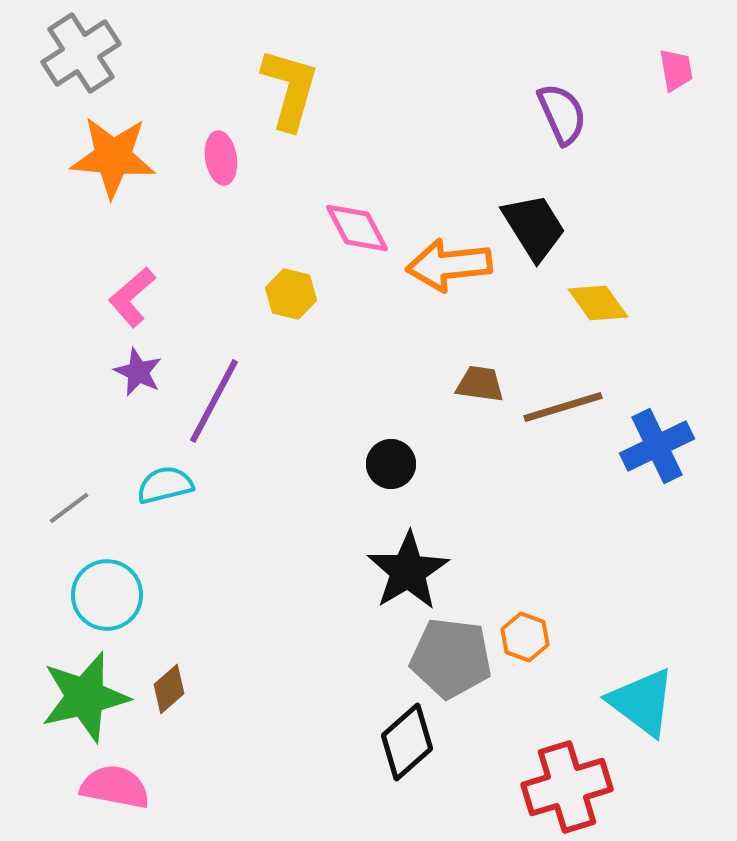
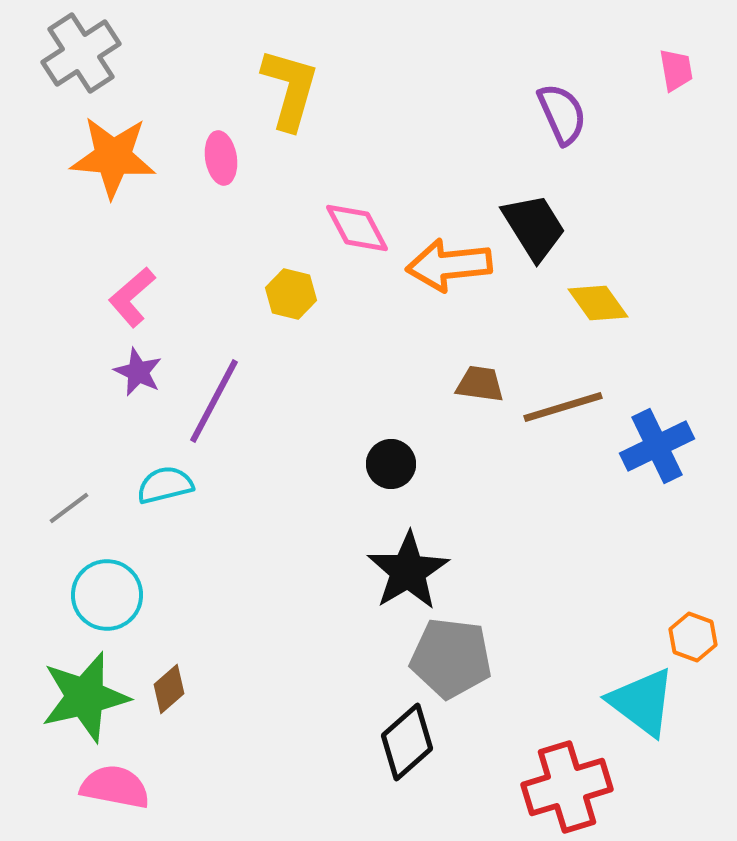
orange hexagon: moved 168 px right
